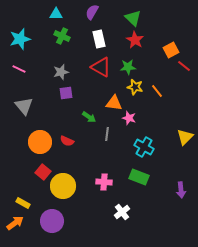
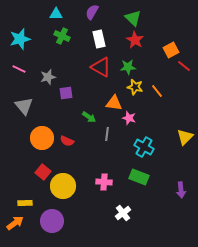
gray star: moved 13 px left, 5 px down
orange circle: moved 2 px right, 4 px up
yellow rectangle: moved 2 px right; rotated 32 degrees counterclockwise
white cross: moved 1 px right, 1 px down
